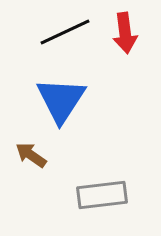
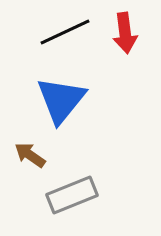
blue triangle: rotated 6 degrees clockwise
brown arrow: moved 1 px left
gray rectangle: moved 30 px left; rotated 15 degrees counterclockwise
